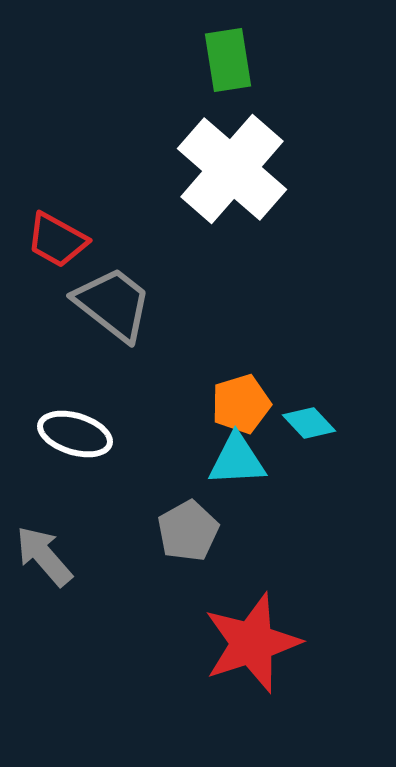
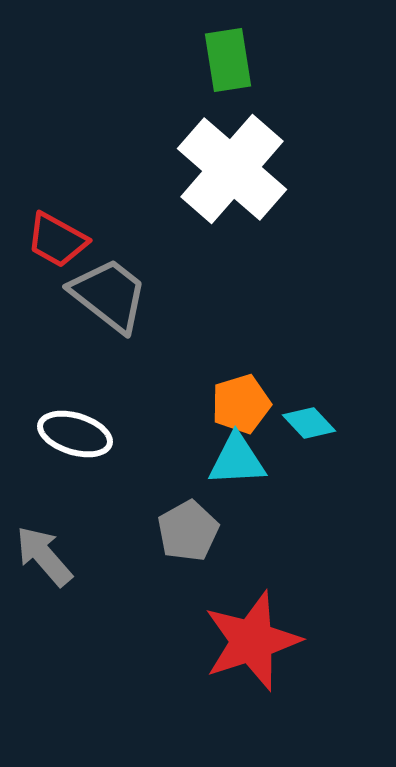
gray trapezoid: moved 4 px left, 9 px up
red star: moved 2 px up
